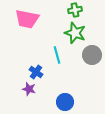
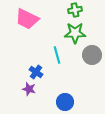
pink trapezoid: rotated 15 degrees clockwise
green star: rotated 20 degrees counterclockwise
